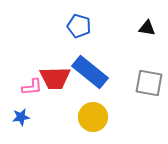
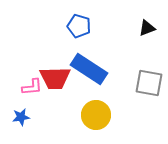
black triangle: rotated 30 degrees counterclockwise
blue rectangle: moved 1 px left, 3 px up; rotated 6 degrees counterclockwise
yellow circle: moved 3 px right, 2 px up
